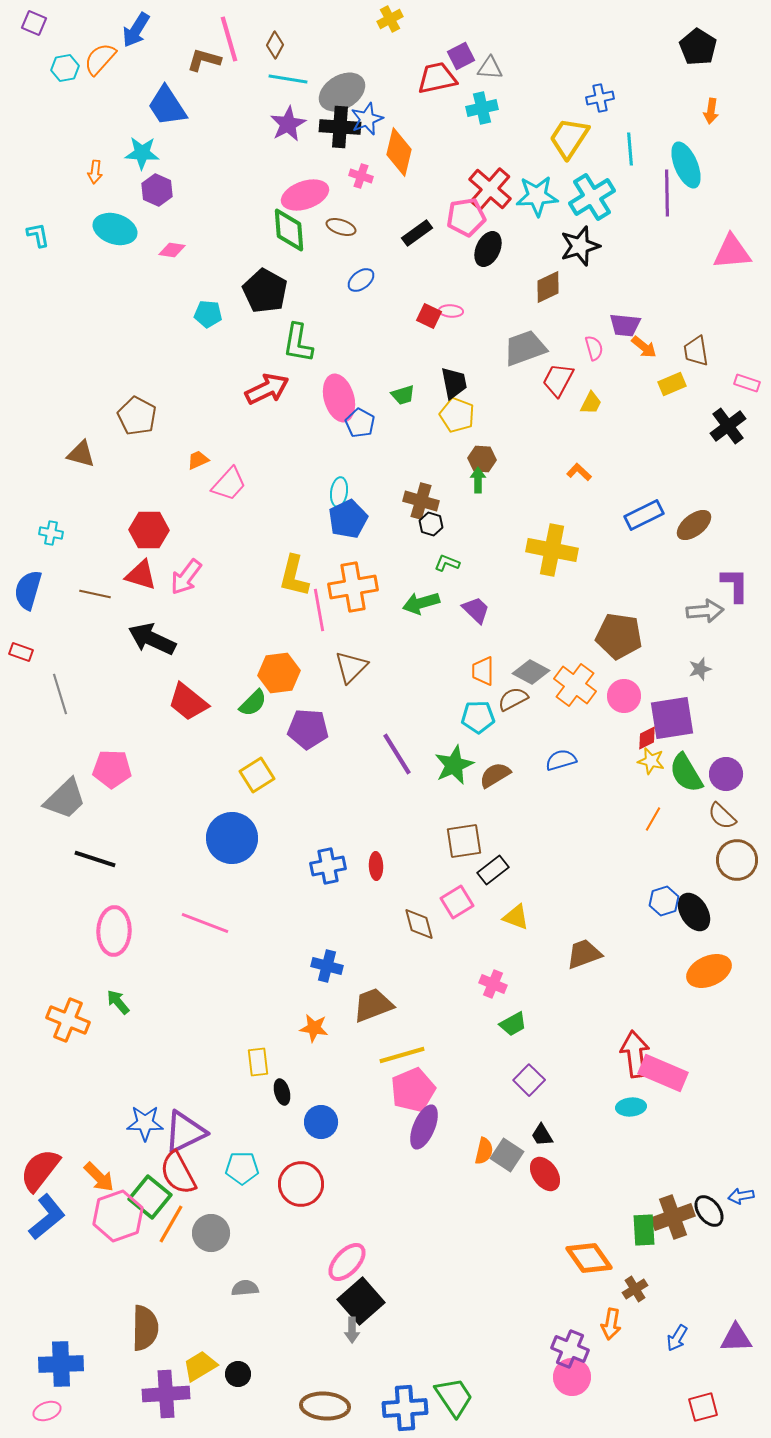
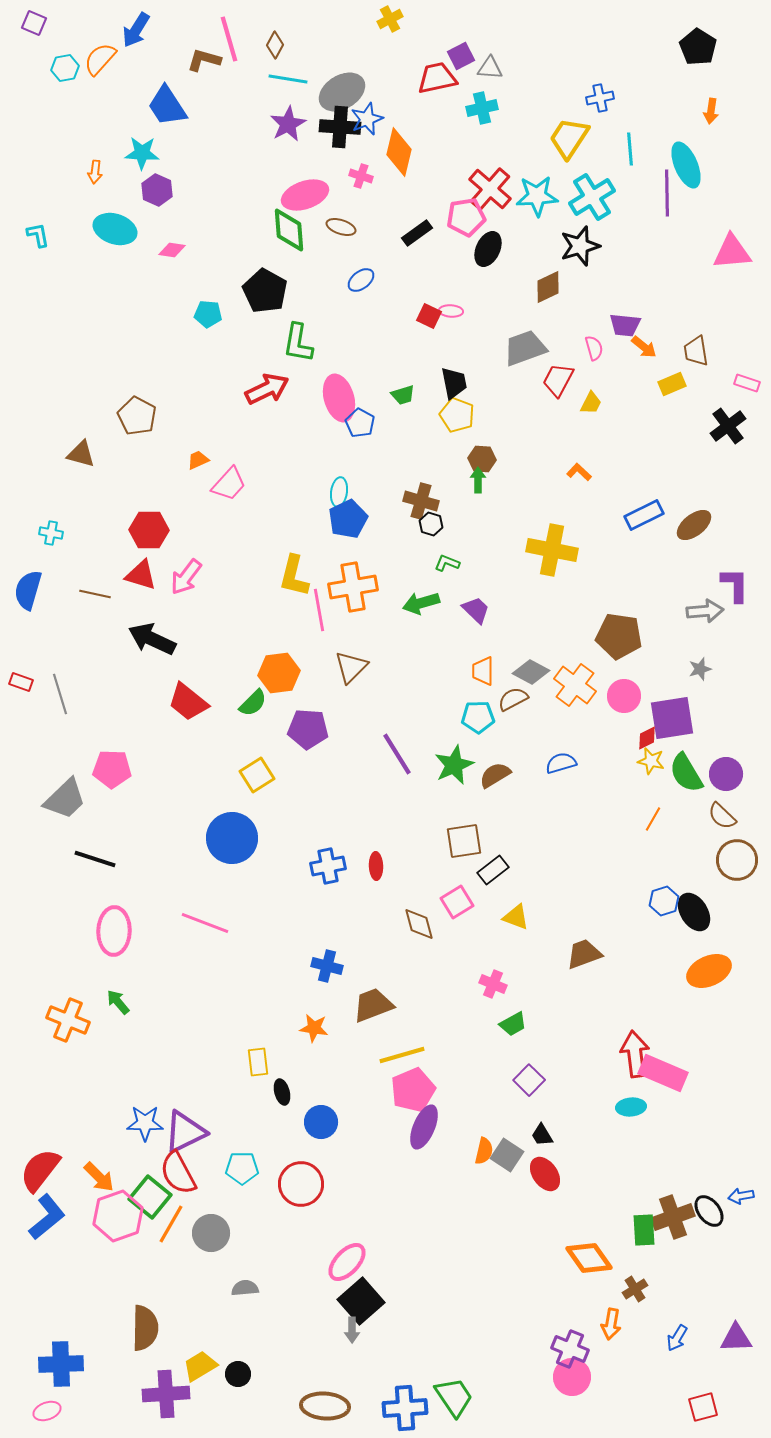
red rectangle at (21, 652): moved 30 px down
blue semicircle at (561, 760): moved 3 px down
